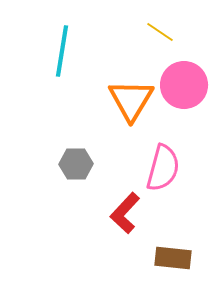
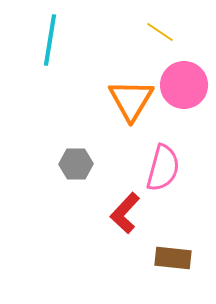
cyan line: moved 12 px left, 11 px up
